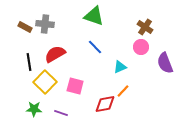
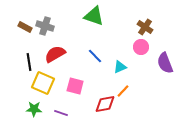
gray cross: moved 2 px down; rotated 12 degrees clockwise
blue line: moved 9 px down
yellow square: moved 2 px left, 1 px down; rotated 20 degrees counterclockwise
